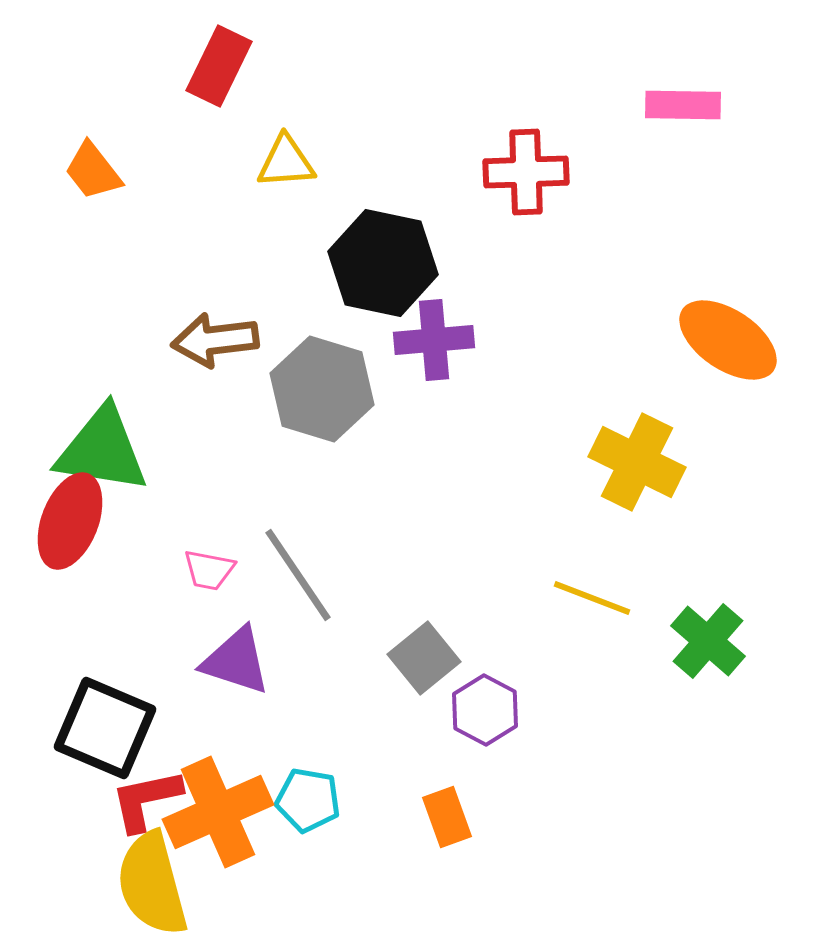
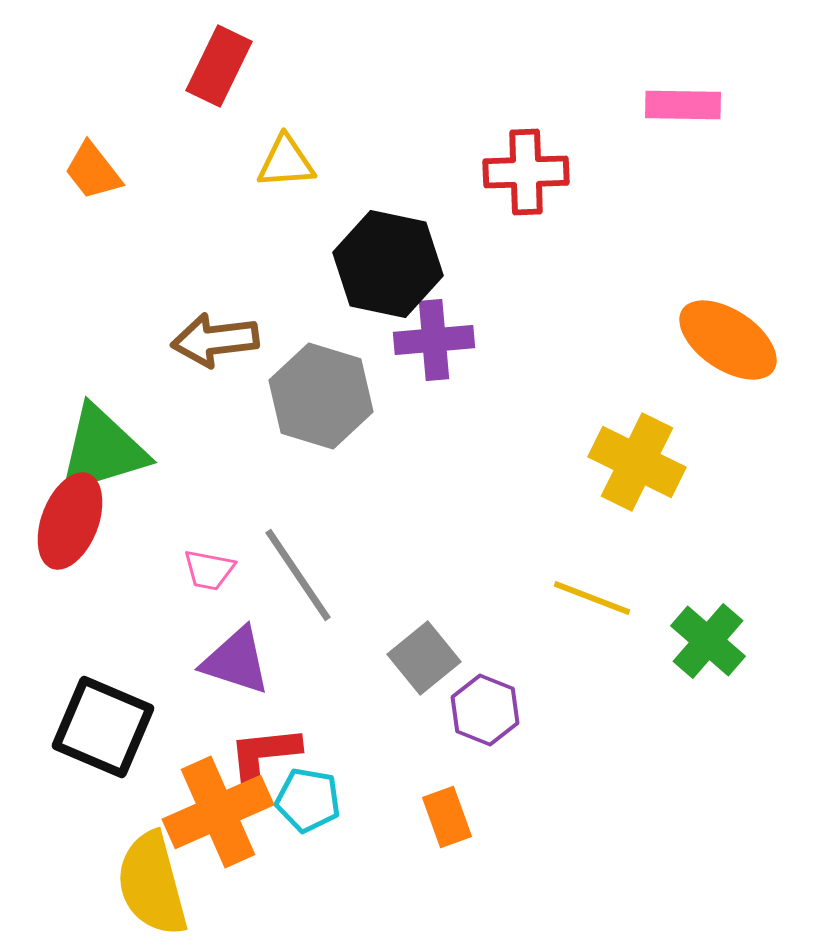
black hexagon: moved 5 px right, 1 px down
gray hexagon: moved 1 px left, 7 px down
green triangle: rotated 26 degrees counterclockwise
purple hexagon: rotated 6 degrees counterclockwise
black square: moved 2 px left, 1 px up
red L-shape: moved 118 px right, 45 px up; rotated 6 degrees clockwise
